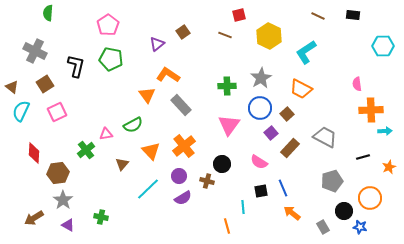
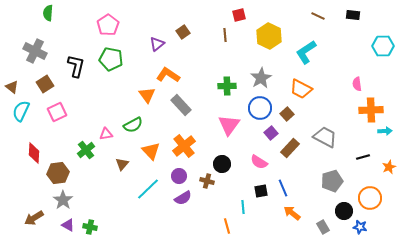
brown line at (225, 35): rotated 64 degrees clockwise
green cross at (101, 217): moved 11 px left, 10 px down
